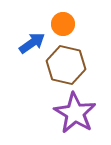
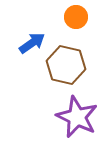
orange circle: moved 13 px right, 7 px up
purple star: moved 2 px right, 4 px down; rotated 6 degrees counterclockwise
